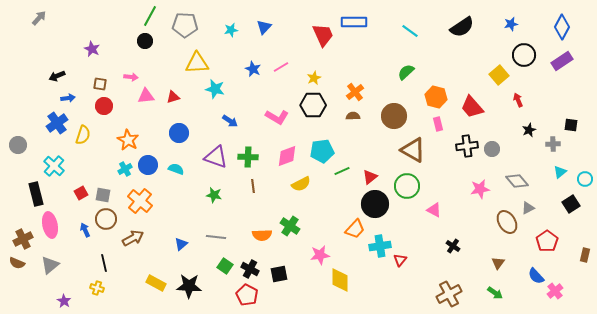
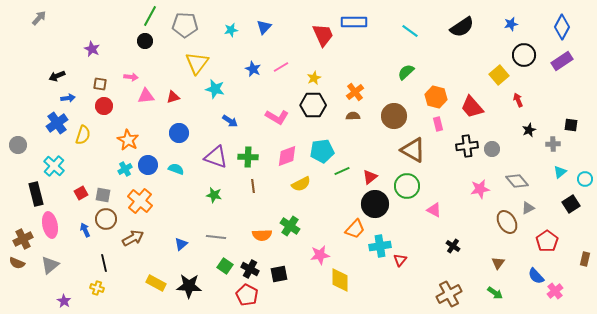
yellow triangle at (197, 63): rotated 50 degrees counterclockwise
brown rectangle at (585, 255): moved 4 px down
